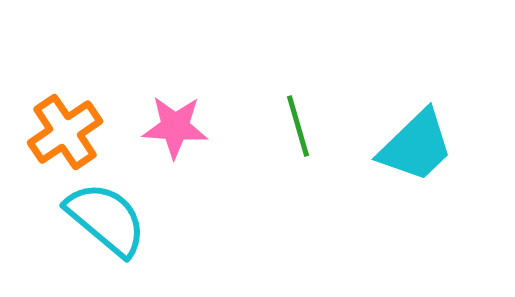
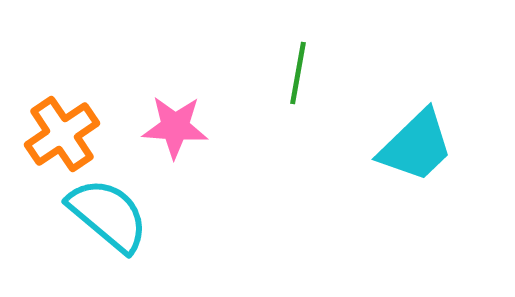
green line: moved 53 px up; rotated 26 degrees clockwise
orange cross: moved 3 px left, 2 px down
cyan semicircle: moved 2 px right, 4 px up
